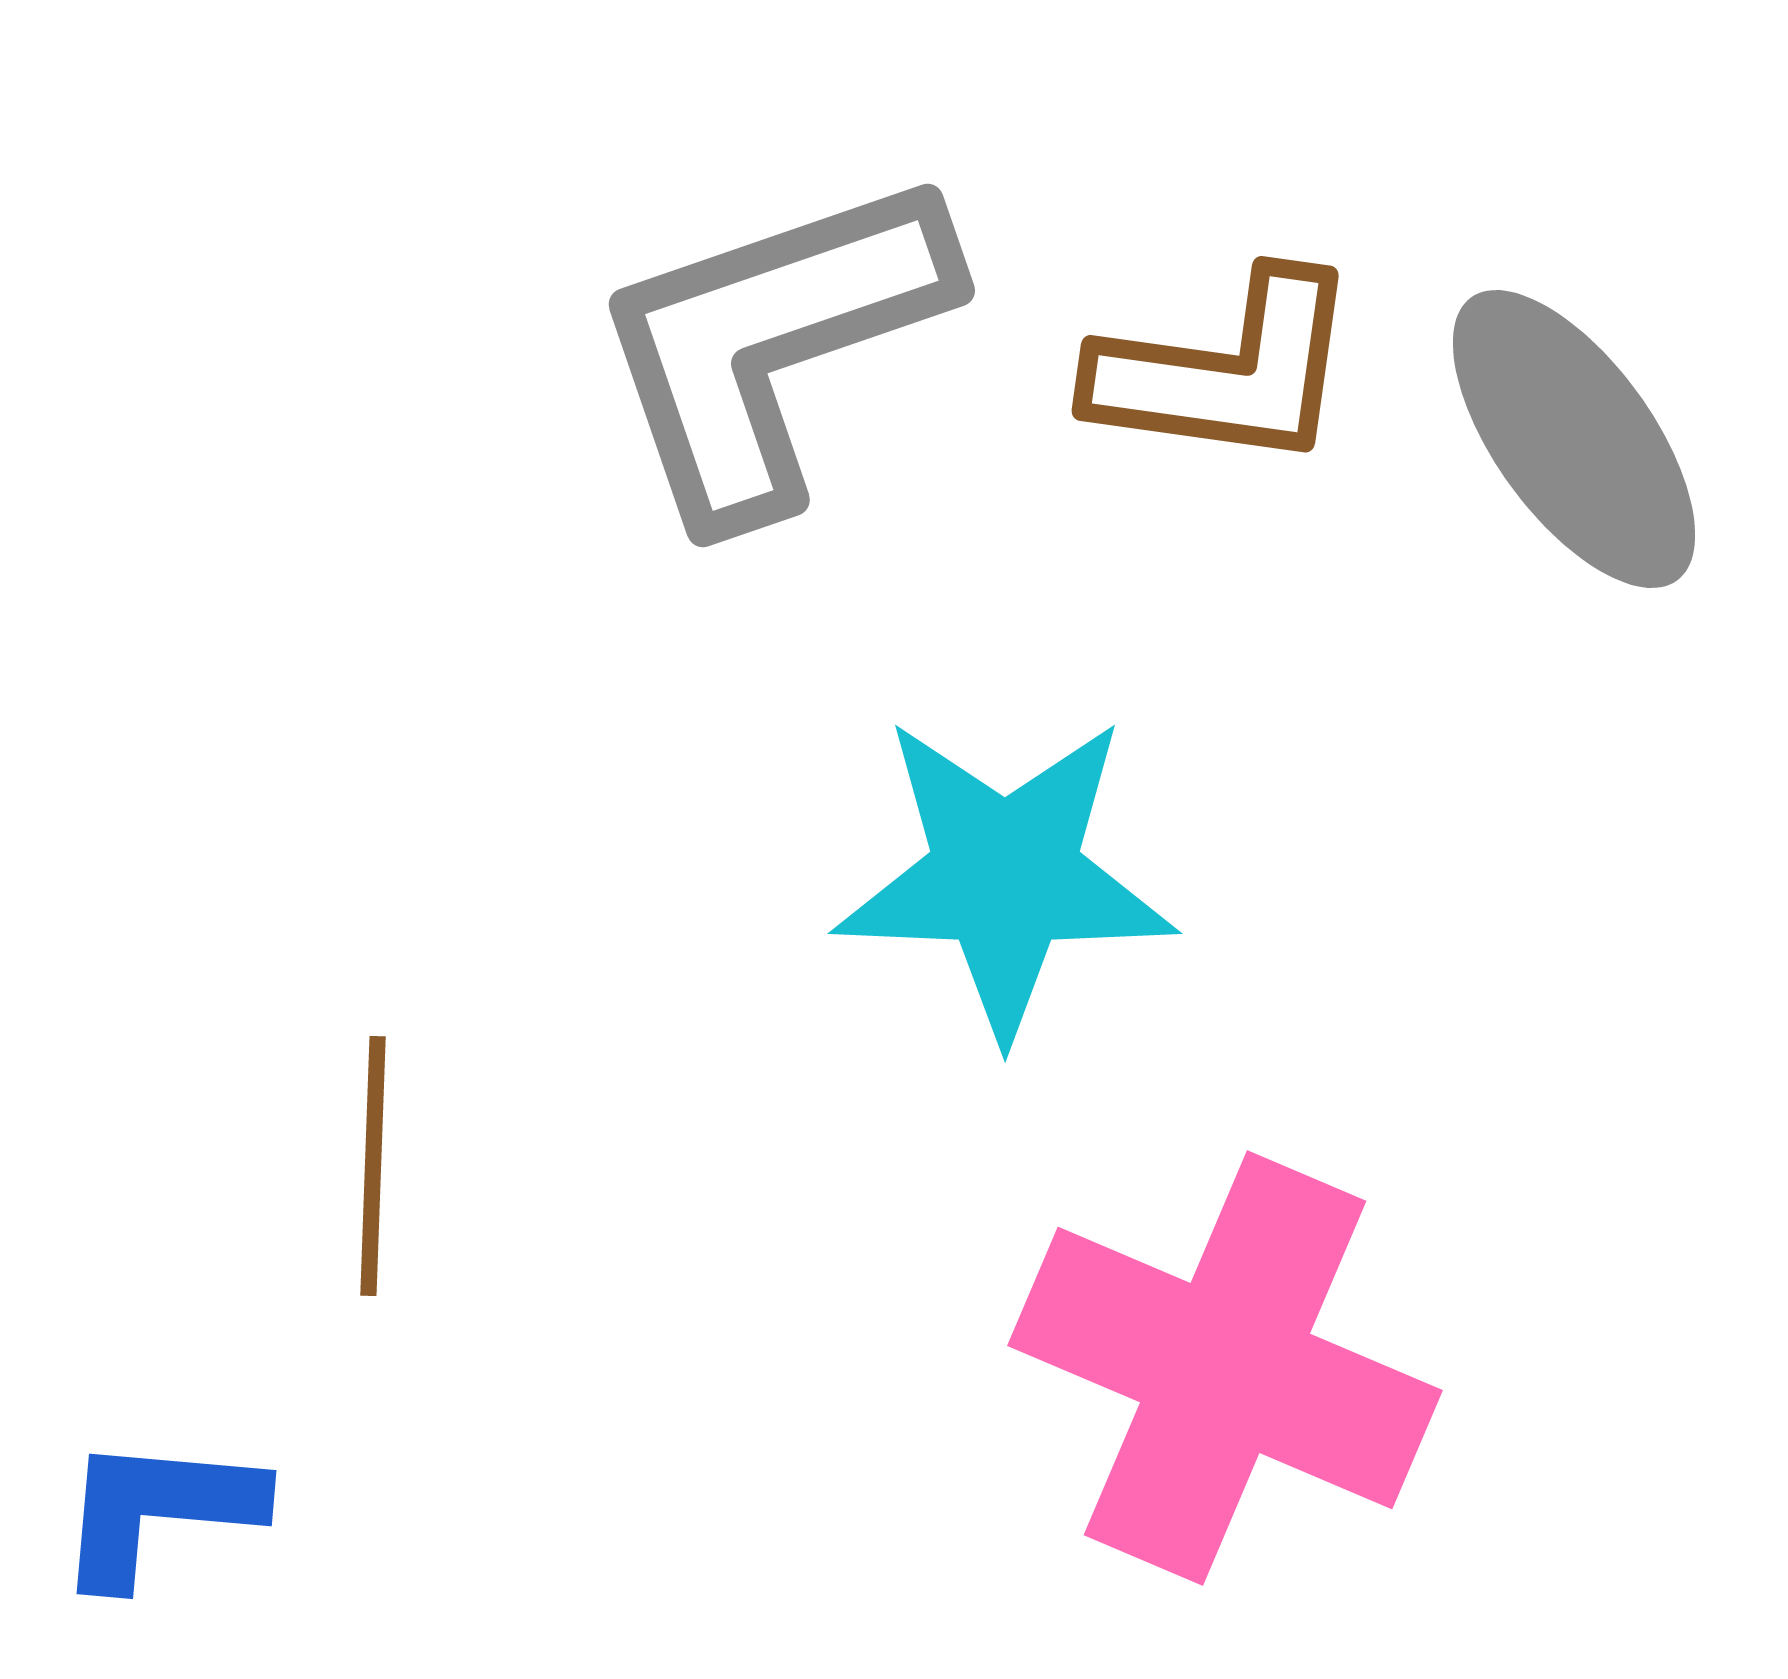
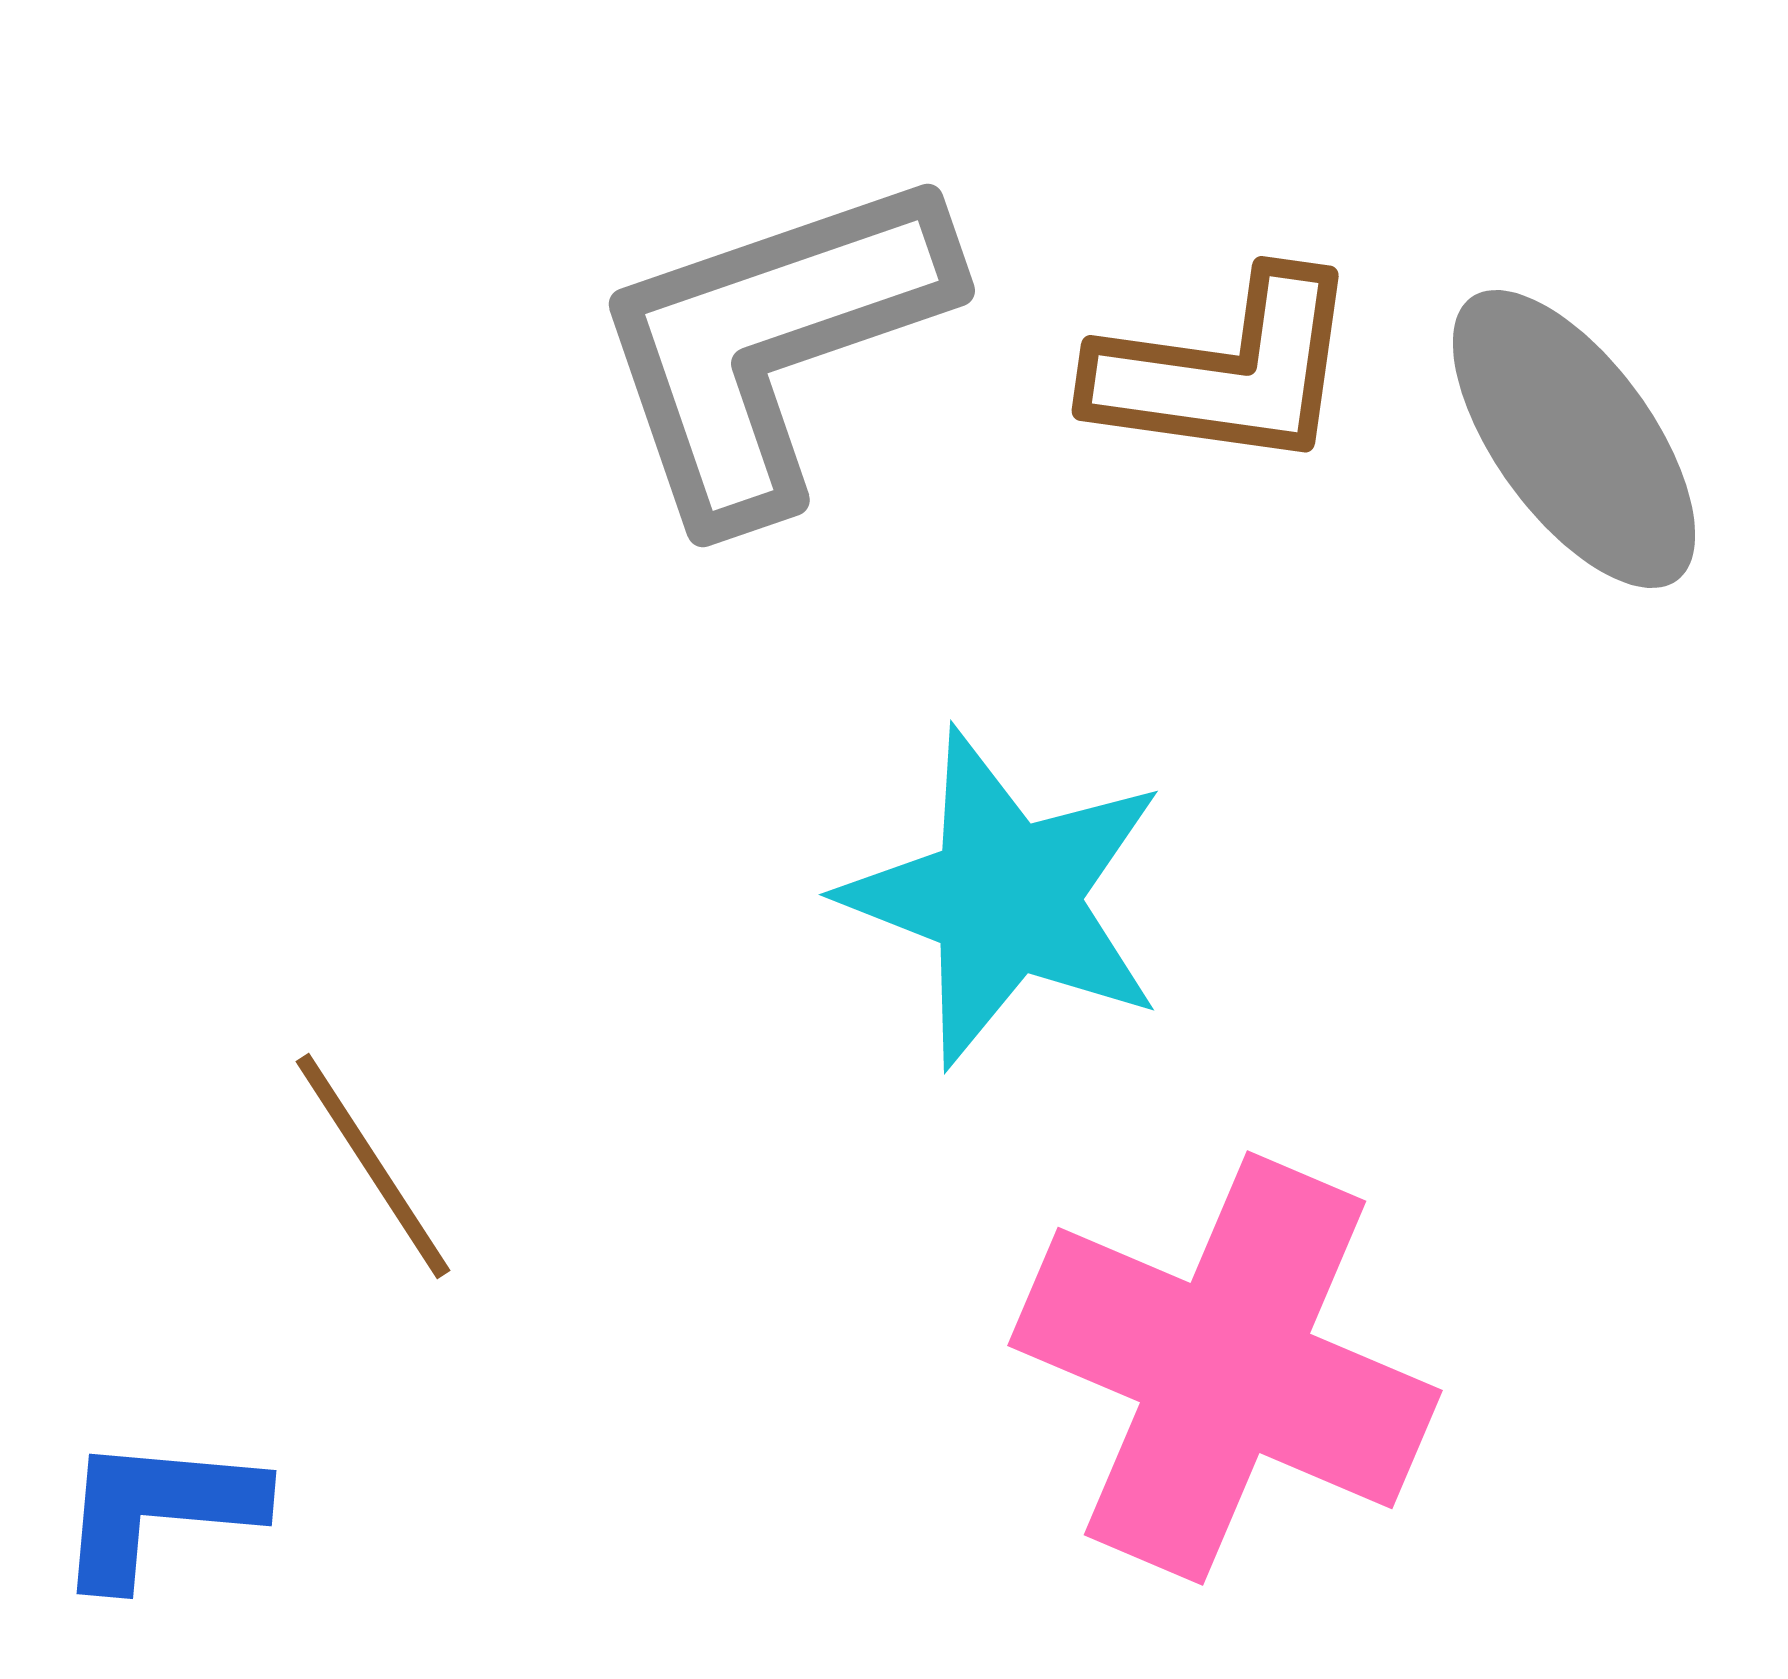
cyan star: moved 22 px down; rotated 19 degrees clockwise
brown line: rotated 35 degrees counterclockwise
